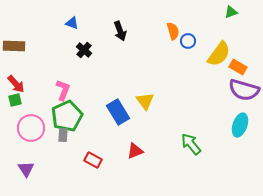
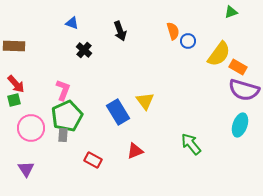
green square: moved 1 px left
